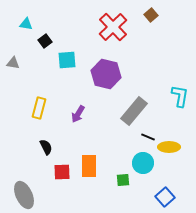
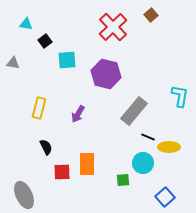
orange rectangle: moved 2 px left, 2 px up
